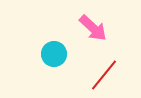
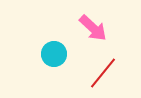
red line: moved 1 px left, 2 px up
